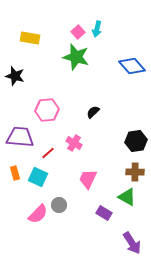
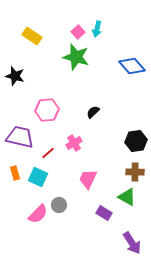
yellow rectangle: moved 2 px right, 2 px up; rotated 24 degrees clockwise
purple trapezoid: rotated 8 degrees clockwise
pink cross: rotated 28 degrees clockwise
